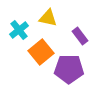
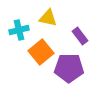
cyan cross: rotated 24 degrees clockwise
purple pentagon: moved 1 px up
